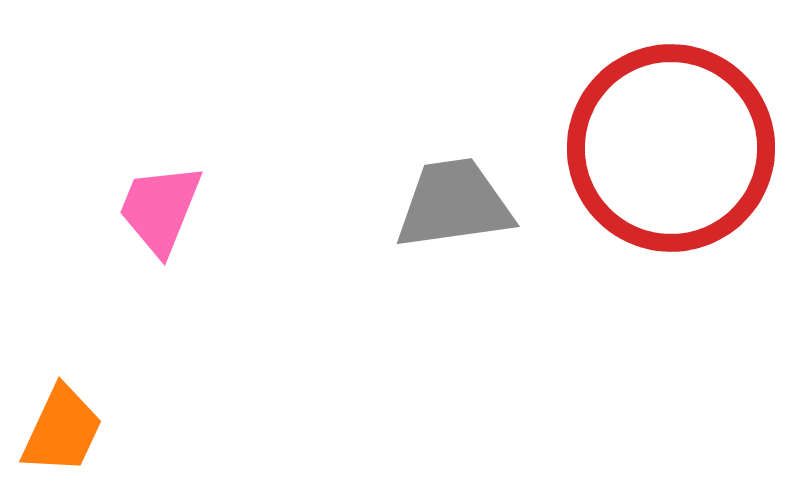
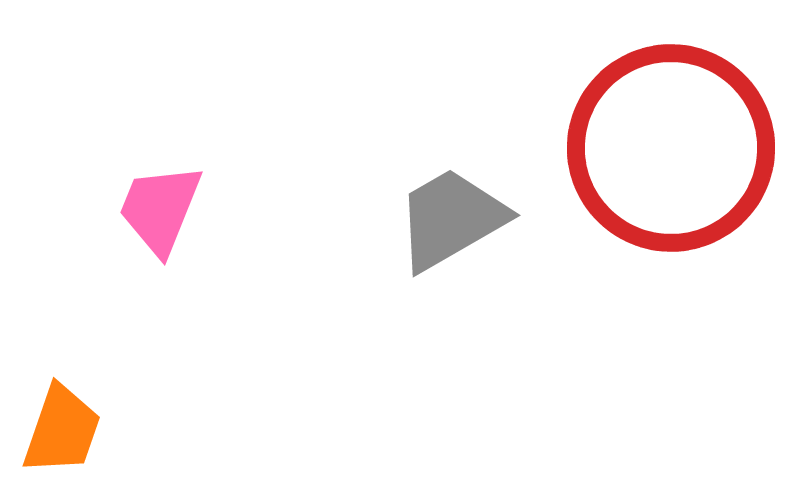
gray trapezoid: moved 3 px left, 15 px down; rotated 22 degrees counterclockwise
orange trapezoid: rotated 6 degrees counterclockwise
